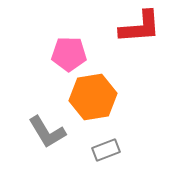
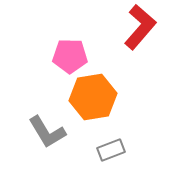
red L-shape: rotated 45 degrees counterclockwise
pink pentagon: moved 1 px right, 2 px down
gray rectangle: moved 5 px right
